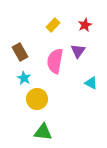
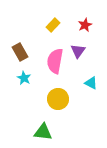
yellow circle: moved 21 px right
